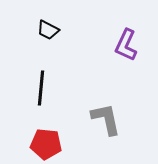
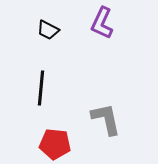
purple L-shape: moved 24 px left, 22 px up
red pentagon: moved 9 px right
